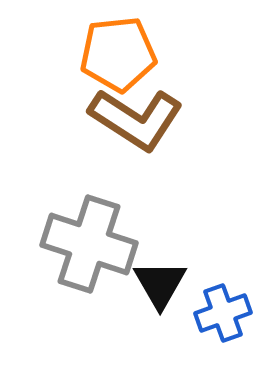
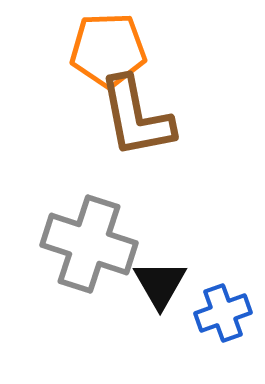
orange pentagon: moved 10 px left, 4 px up; rotated 4 degrees clockwise
brown L-shape: moved 2 px up; rotated 46 degrees clockwise
